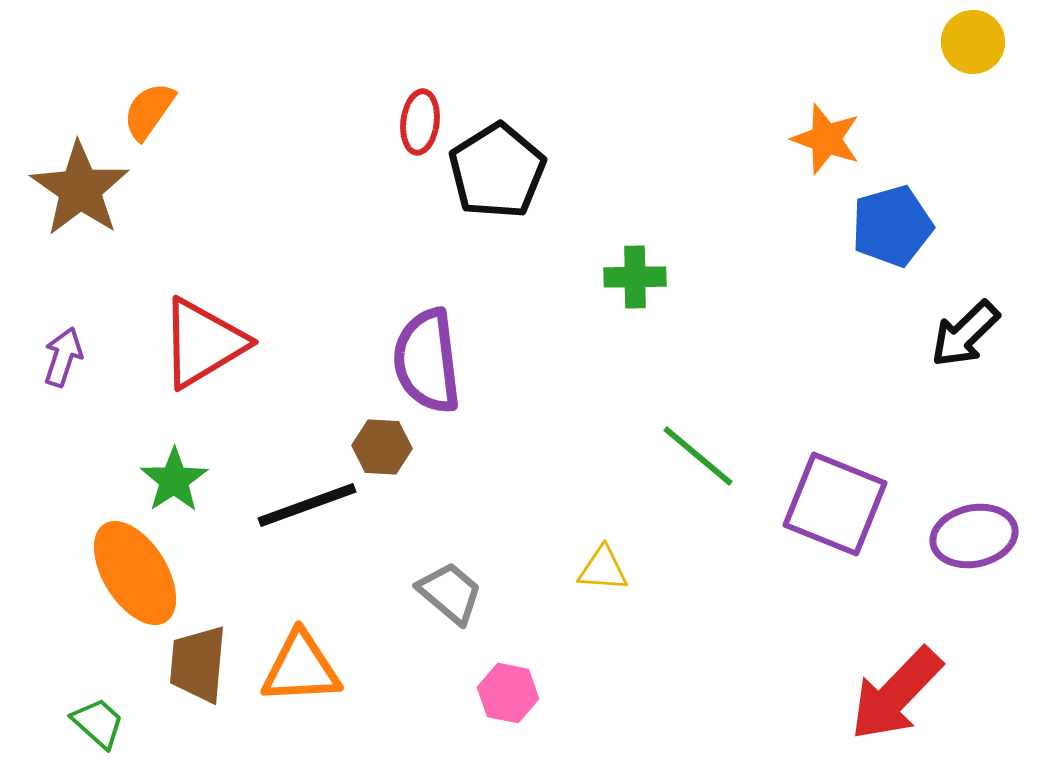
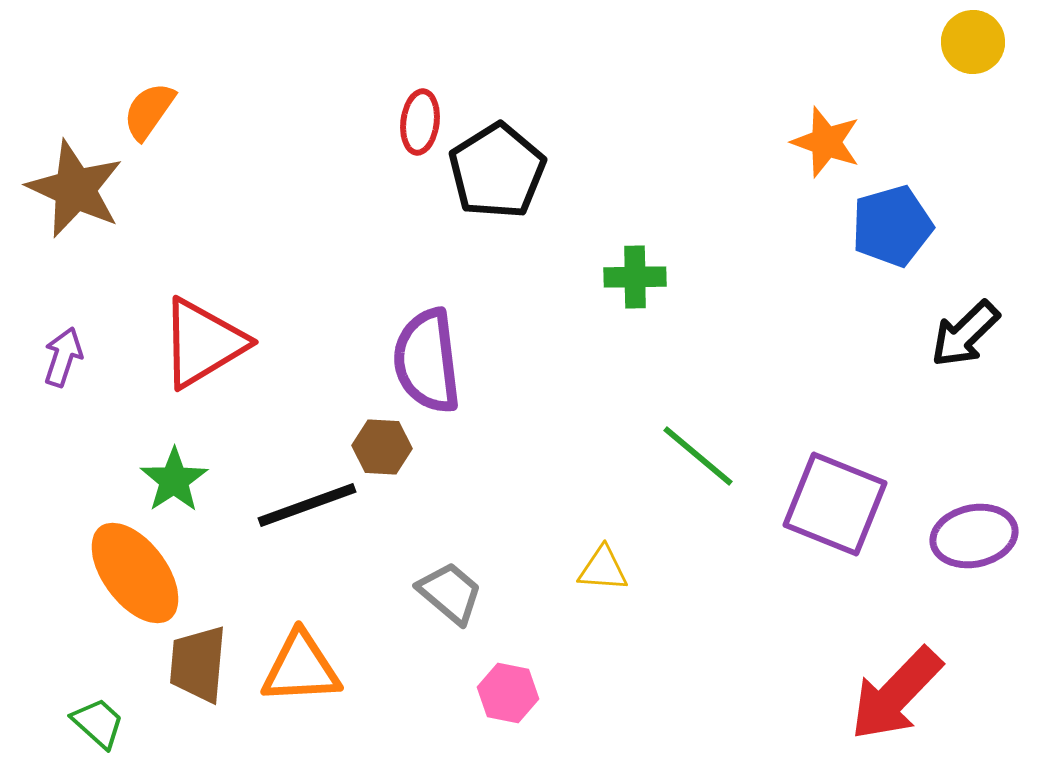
orange star: moved 3 px down
brown star: moved 5 px left; rotated 10 degrees counterclockwise
orange ellipse: rotated 5 degrees counterclockwise
